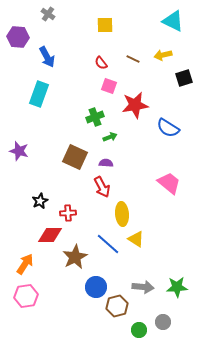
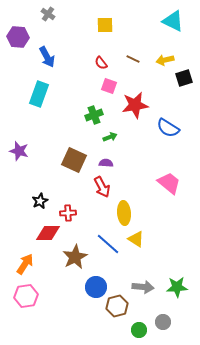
yellow arrow: moved 2 px right, 5 px down
green cross: moved 1 px left, 2 px up
brown square: moved 1 px left, 3 px down
yellow ellipse: moved 2 px right, 1 px up
red diamond: moved 2 px left, 2 px up
